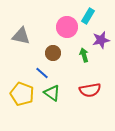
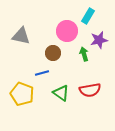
pink circle: moved 4 px down
purple star: moved 2 px left
green arrow: moved 1 px up
blue line: rotated 56 degrees counterclockwise
green triangle: moved 9 px right
